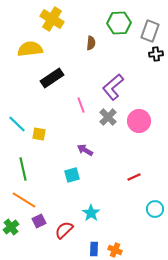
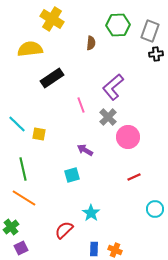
green hexagon: moved 1 px left, 2 px down
pink circle: moved 11 px left, 16 px down
orange line: moved 2 px up
purple square: moved 18 px left, 27 px down
